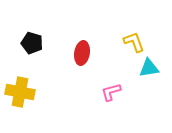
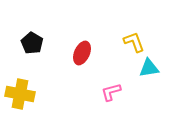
black pentagon: rotated 15 degrees clockwise
red ellipse: rotated 15 degrees clockwise
yellow cross: moved 2 px down
